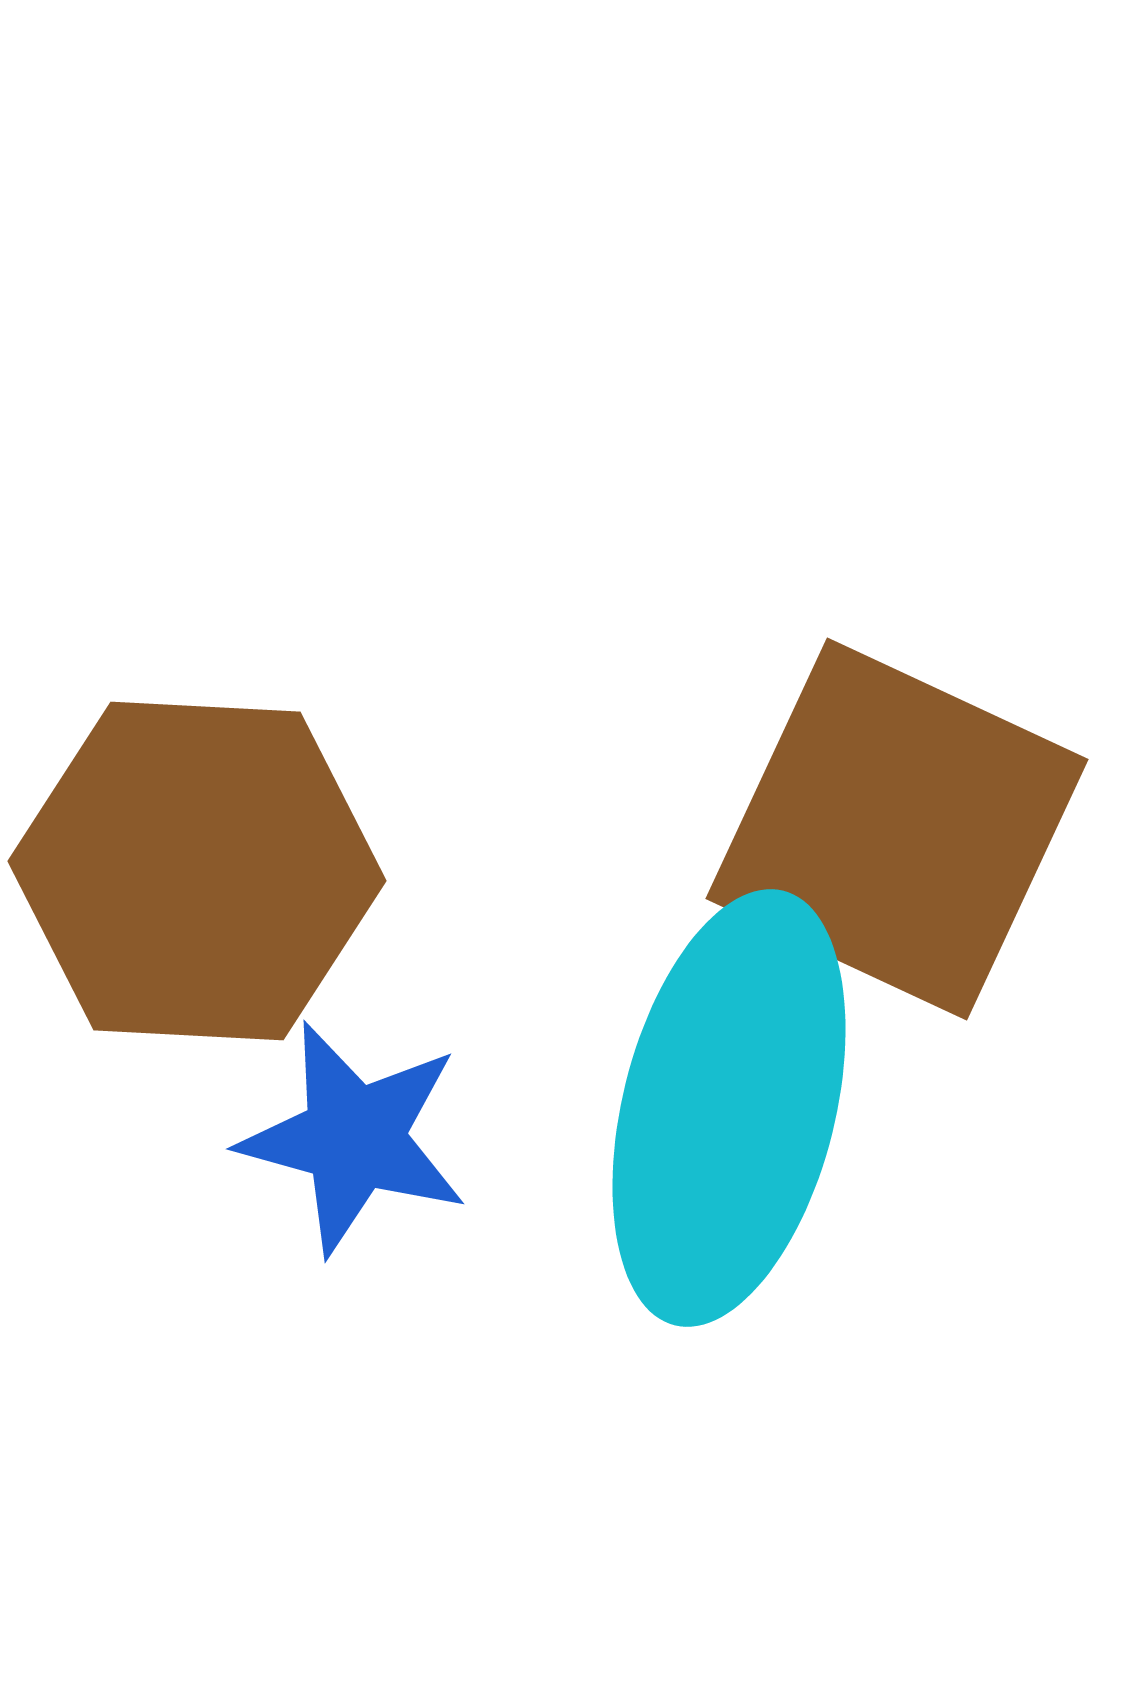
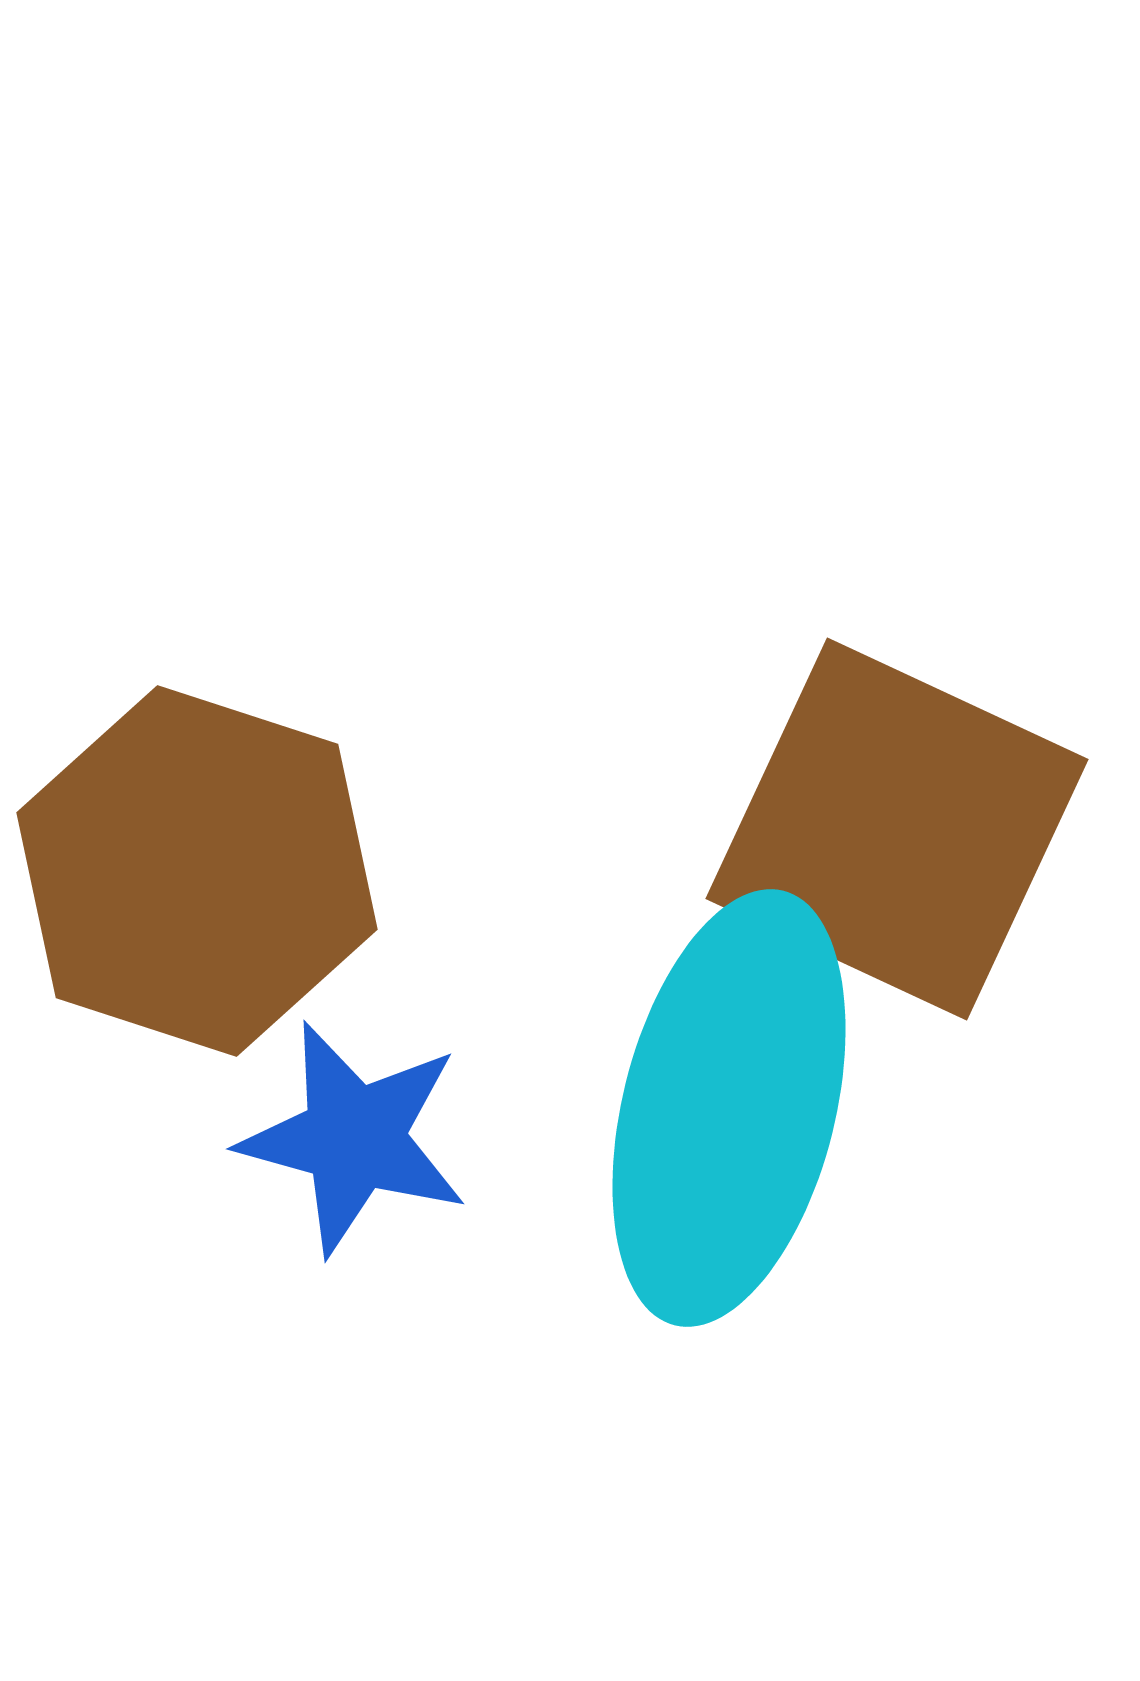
brown hexagon: rotated 15 degrees clockwise
